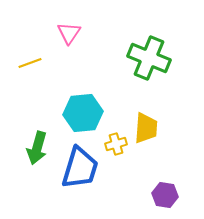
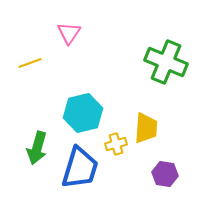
green cross: moved 17 px right, 4 px down
cyan hexagon: rotated 9 degrees counterclockwise
purple hexagon: moved 21 px up
